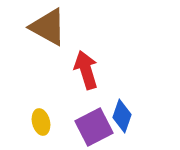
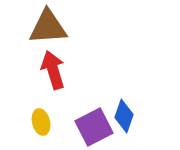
brown triangle: rotated 33 degrees counterclockwise
red arrow: moved 33 px left
blue diamond: moved 2 px right
